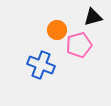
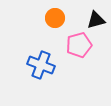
black triangle: moved 3 px right, 3 px down
orange circle: moved 2 px left, 12 px up
